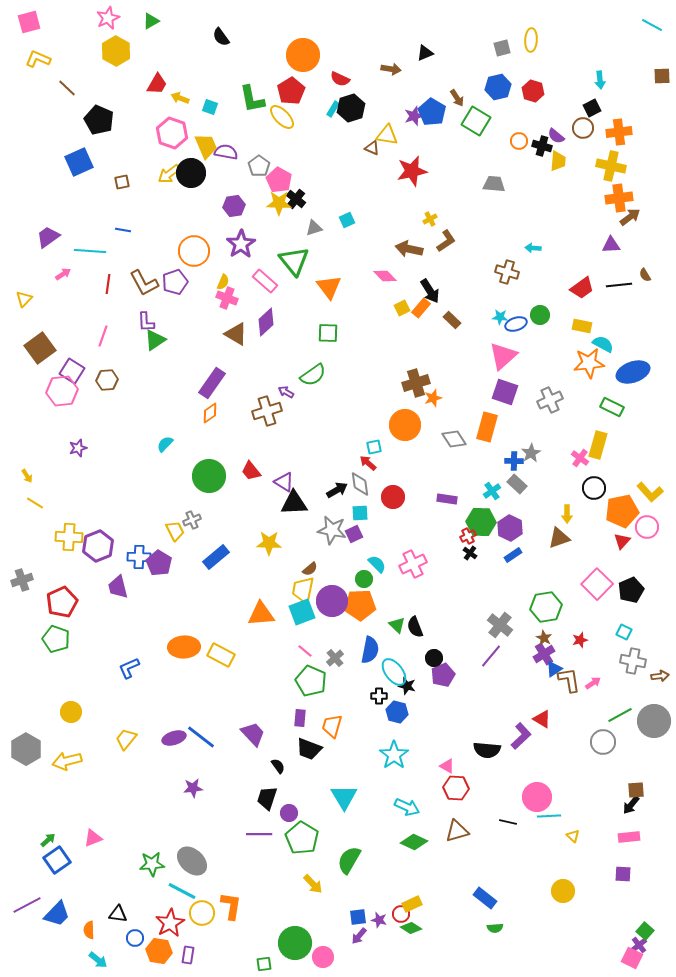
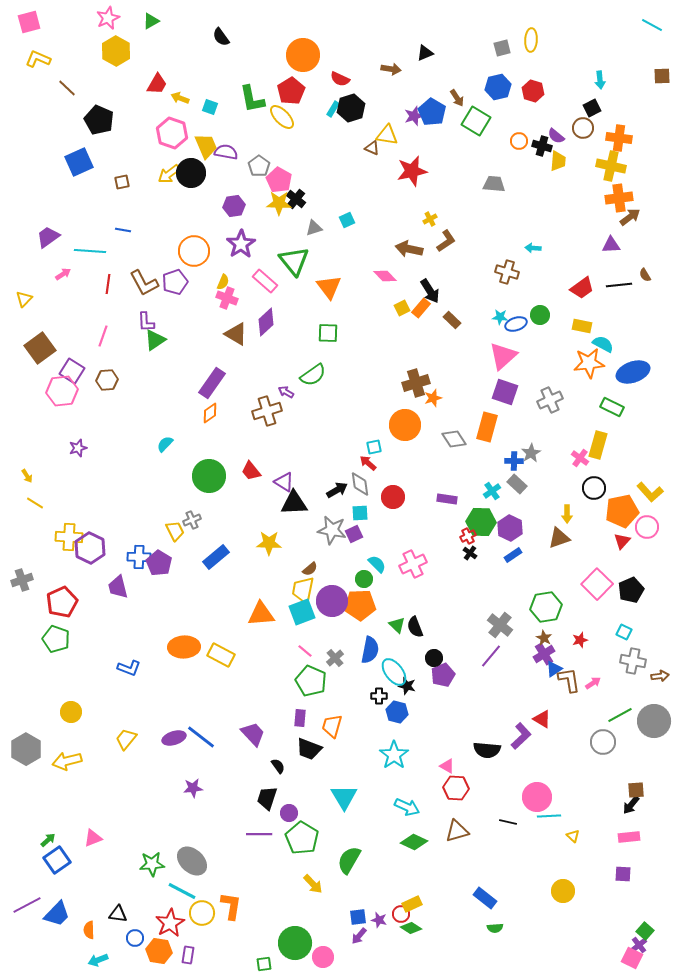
orange cross at (619, 132): moved 6 px down; rotated 15 degrees clockwise
purple hexagon at (98, 546): moved 8 px left, 2 px down; rotated 12 degrees counterclockwise
blue L-shape at (129, 668): rotated 135 degrees counterclockwise
cyan arrow at (98, 960): rotated 120 degrees clockwise
